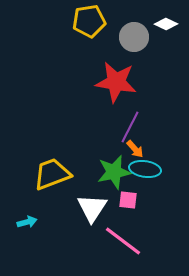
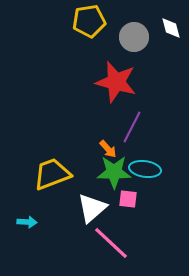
white diamond: moved 5 px right, 4 px down; rotated 50 degrees clockwise
red star: rotated 6 degrees clockwise
purple line: moved 2 px right
orange arrow: moved 27 px left
green star: rotated 12 degrees clockwise
pink square: moved 1 px up
white triangle: rotated 16 degrees clockwise
cyan arrow: rotated 18 degrees clockwise
pink line: moved 12 px left, 2 px down; rotated 6 degrees clockwise
